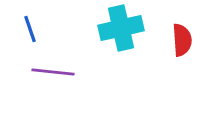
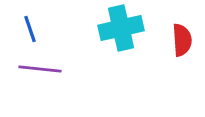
purple line: moved 13 px left, 3 px up
